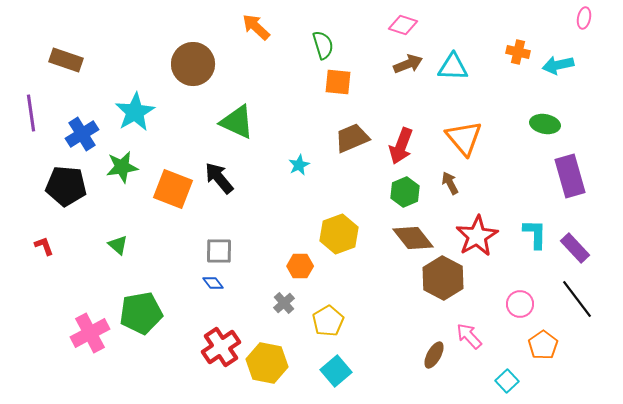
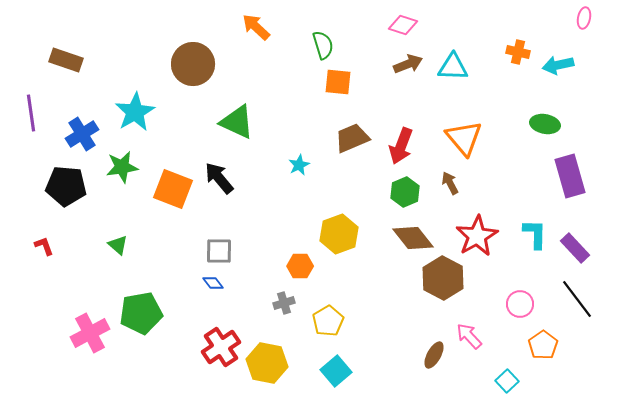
gray cross at (284, 303): rotated 25 degrees clockwise
